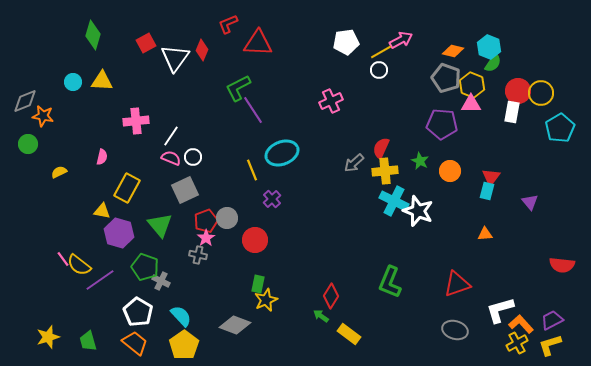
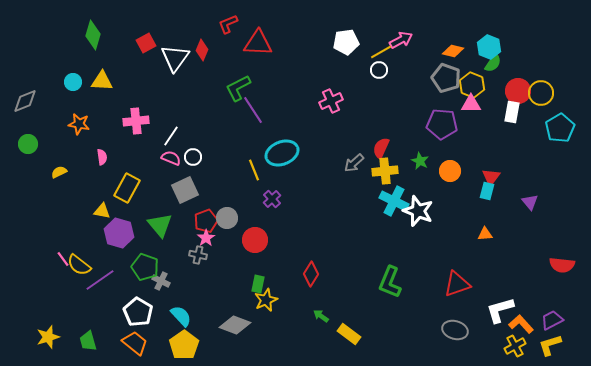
orange star at (43, 116): moved 36 px right, 8 px down
pink semicircle at (102, 157): rotated 21 degrees counterclockwise
yellow line at (252, 170): moved 2 px right
red diamond at (331, 296): moved 20 px left, 22 px up
yellow cross at (517, 343): moved 2 px left, 3 px down
